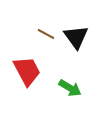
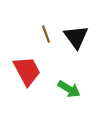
brown line: rotated 42 degrees clockwise
green arrow: moved 1 px left, 1 px down
